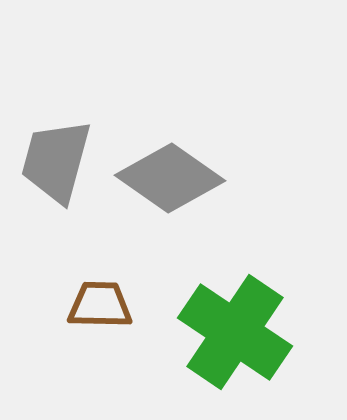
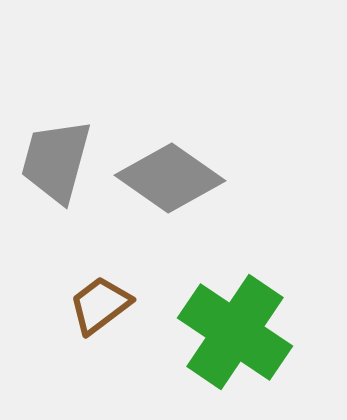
brown trapezoid: rotated 38 degrees counterclockwise
